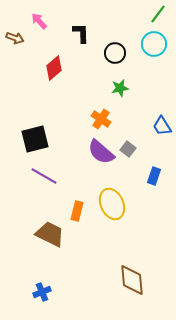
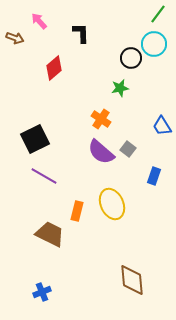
black circle: moved 16 px right, 5 px down
black square: rotated 12 degrees counterclockwise
